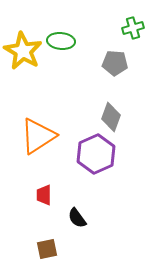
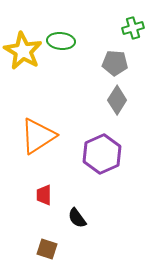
gray diamond: moved 6 px right, 17 px up; rotated 12 degrees clockwise
purple hexagon: moved 6 px right
brown square: rotated 30 degrees clockwise
